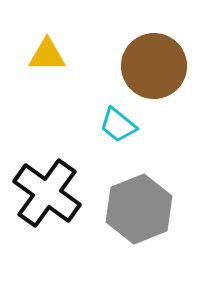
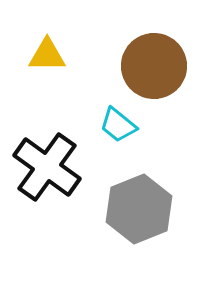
black cross: moved 26 px up
